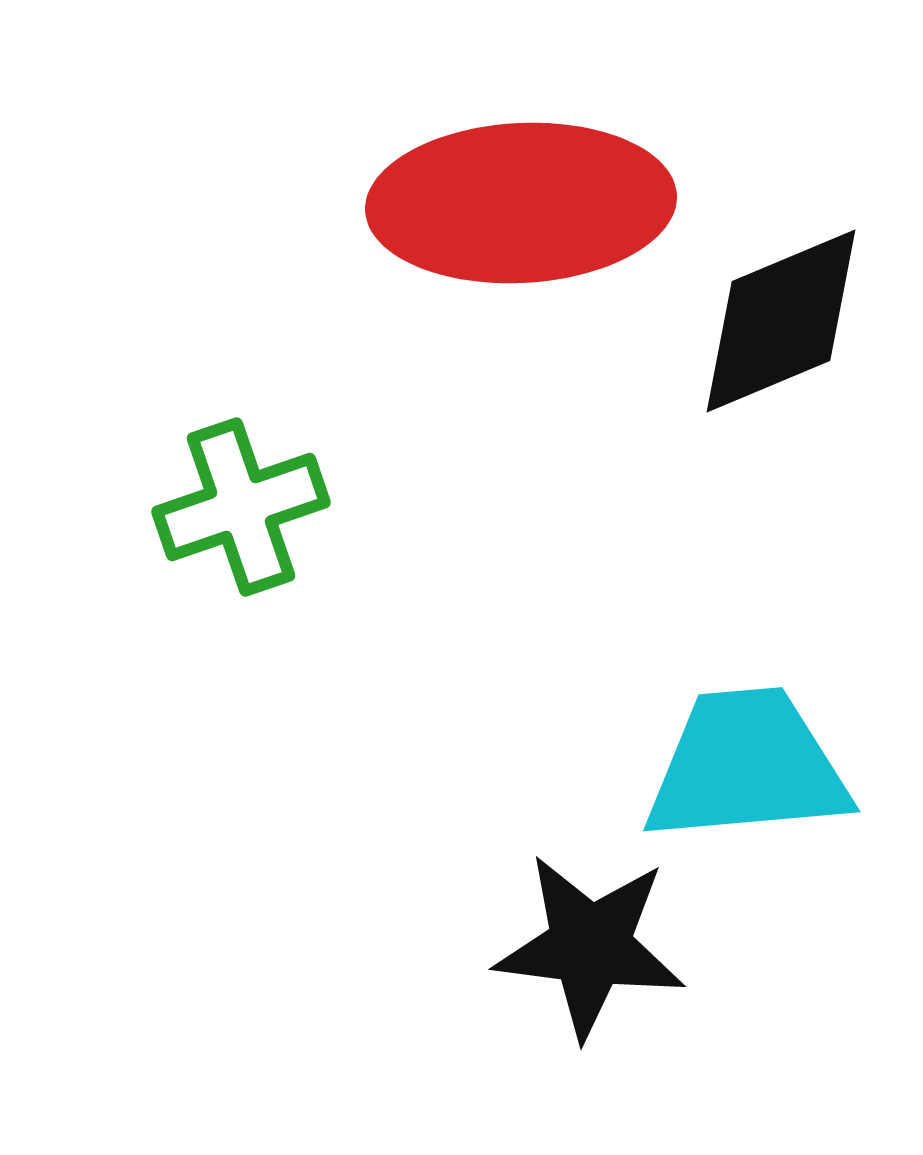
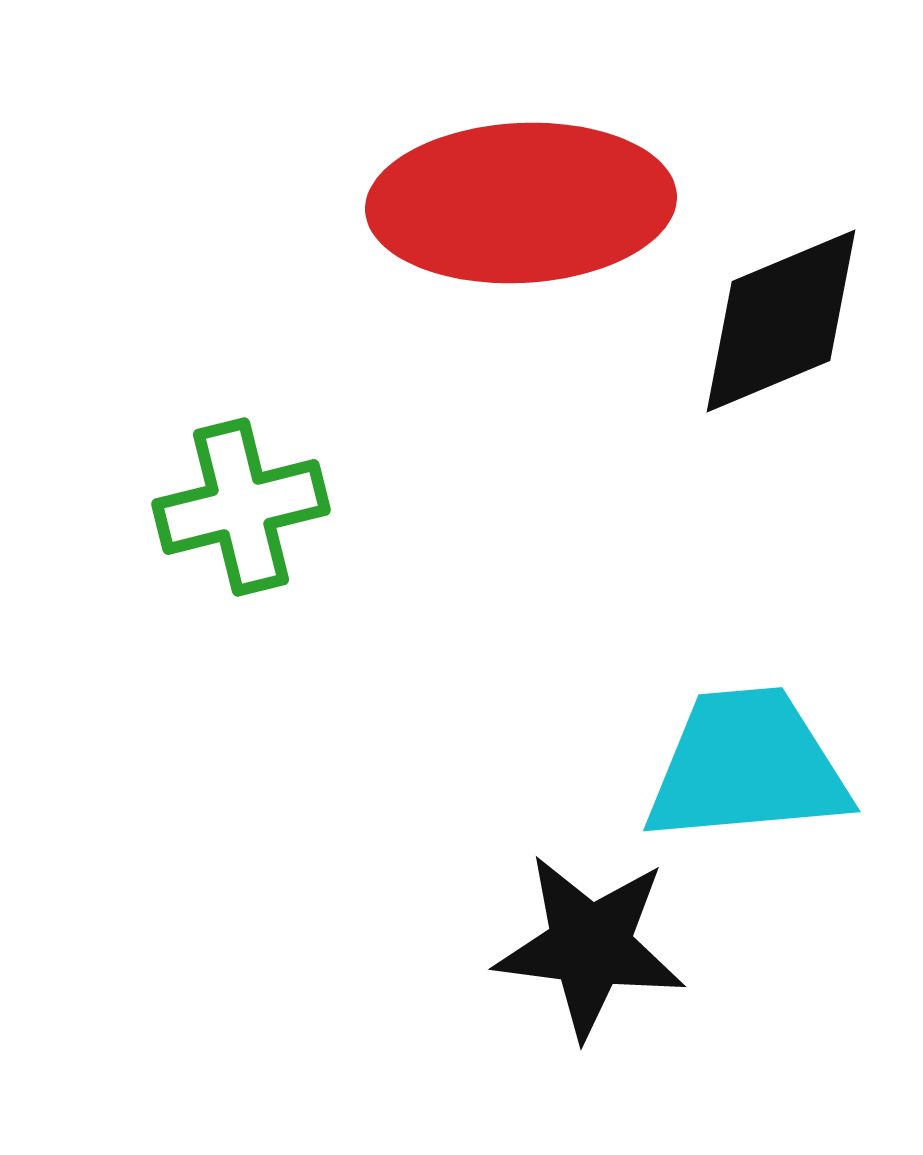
green cross: rotated 5 degrees clockwise
